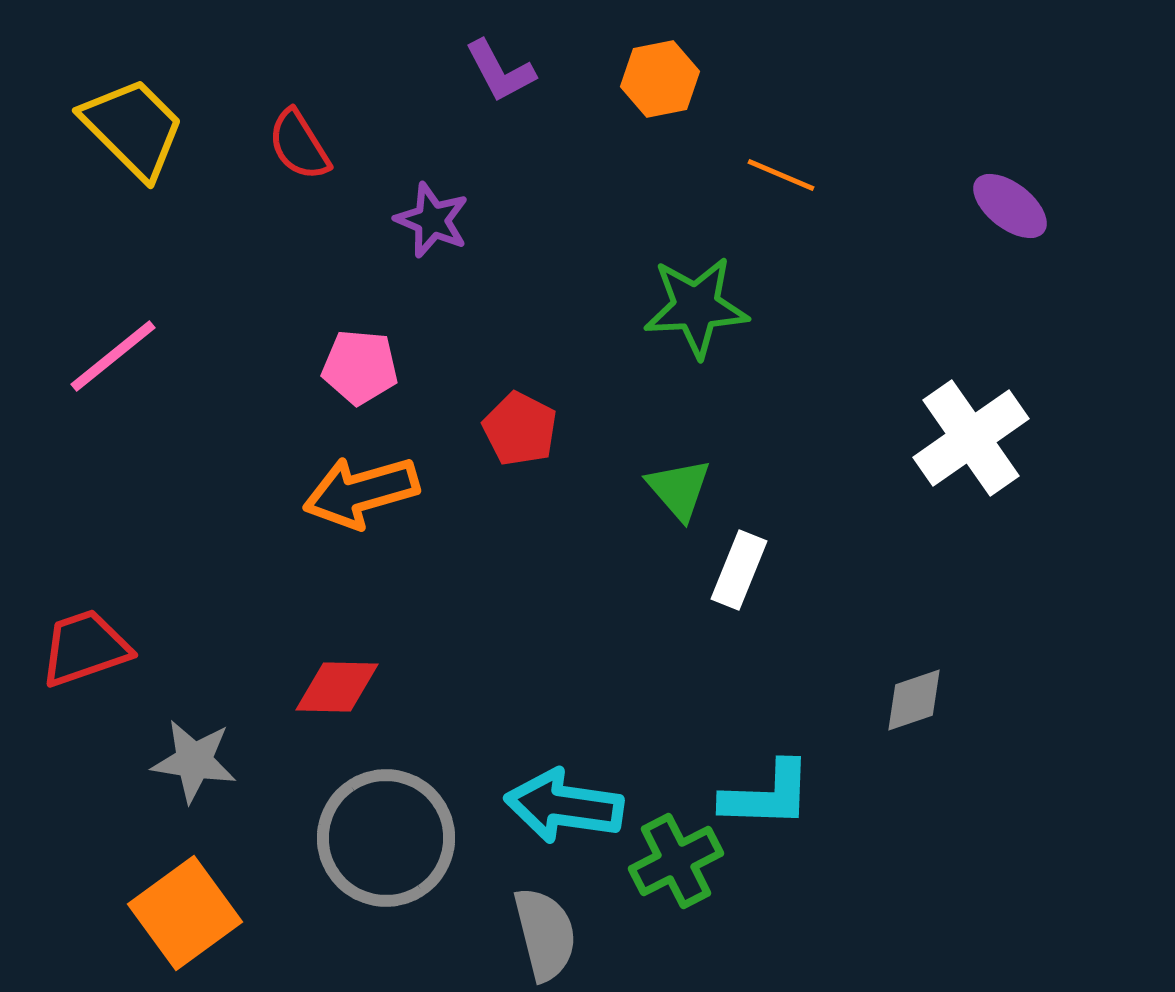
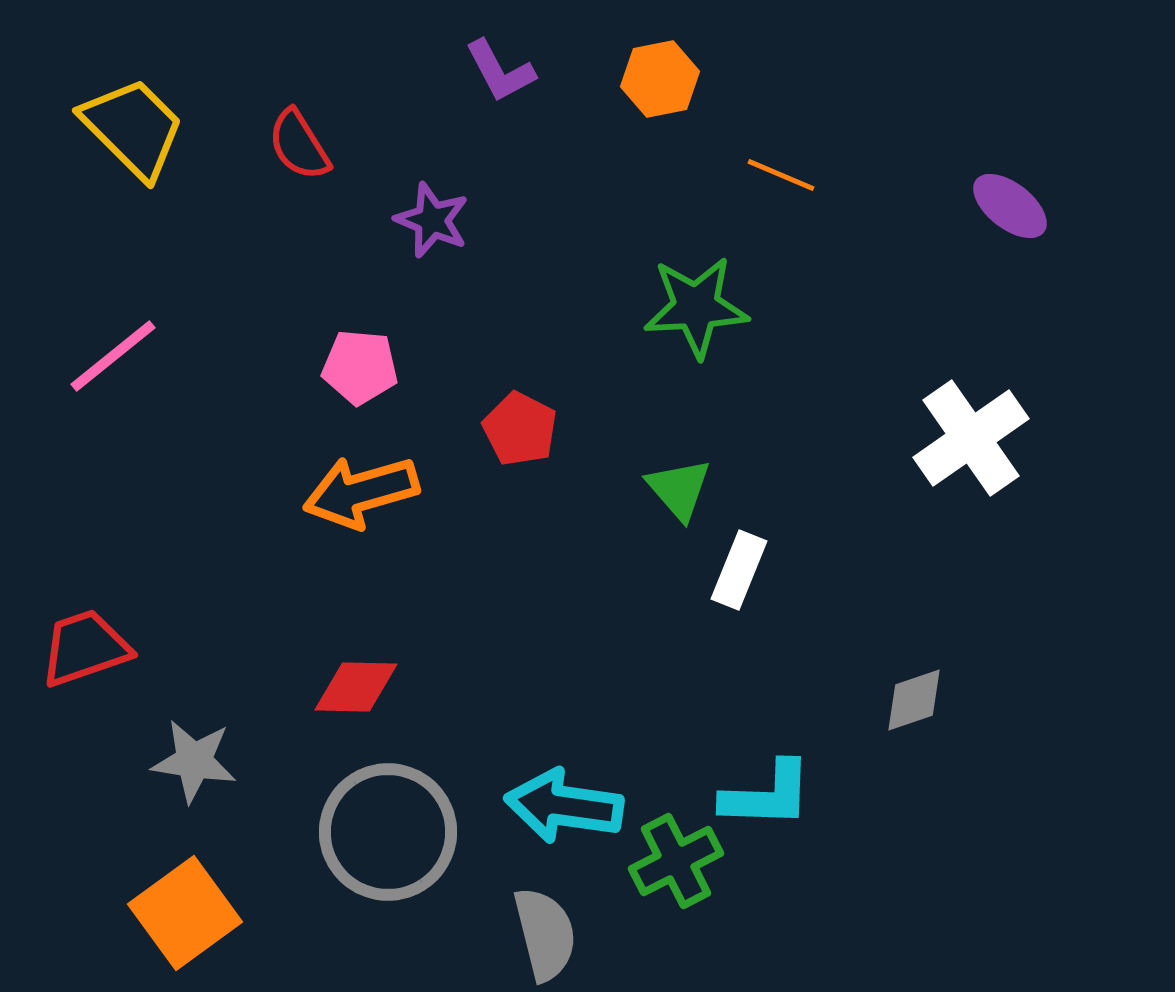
red diamond: moved 19 px right
gray circle: moved 2 px right, 6 px up
